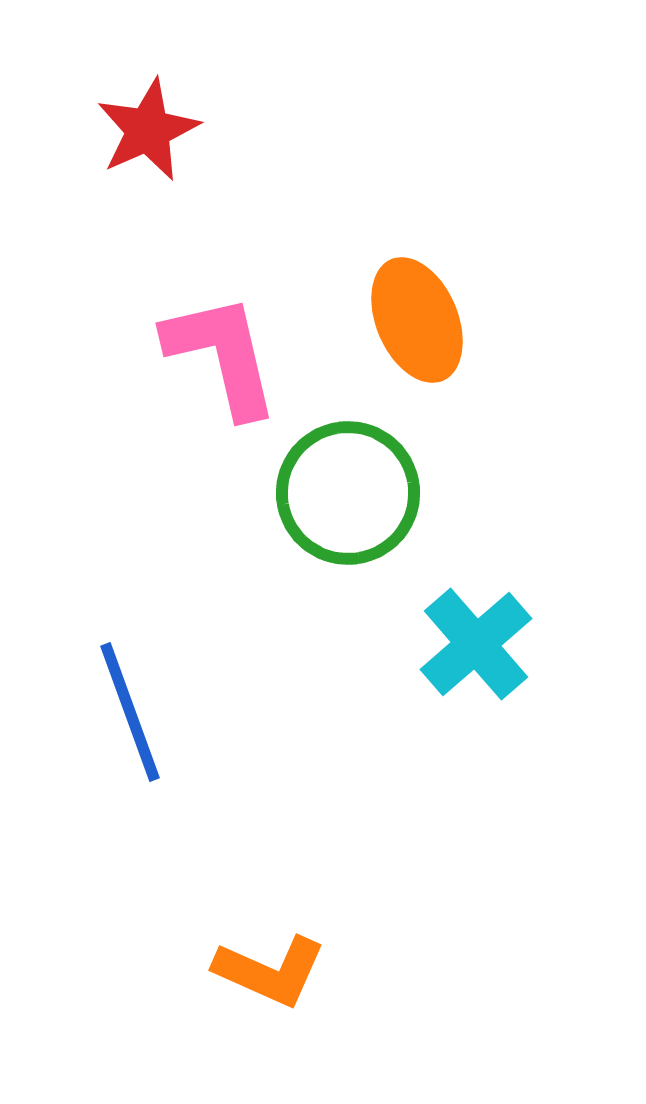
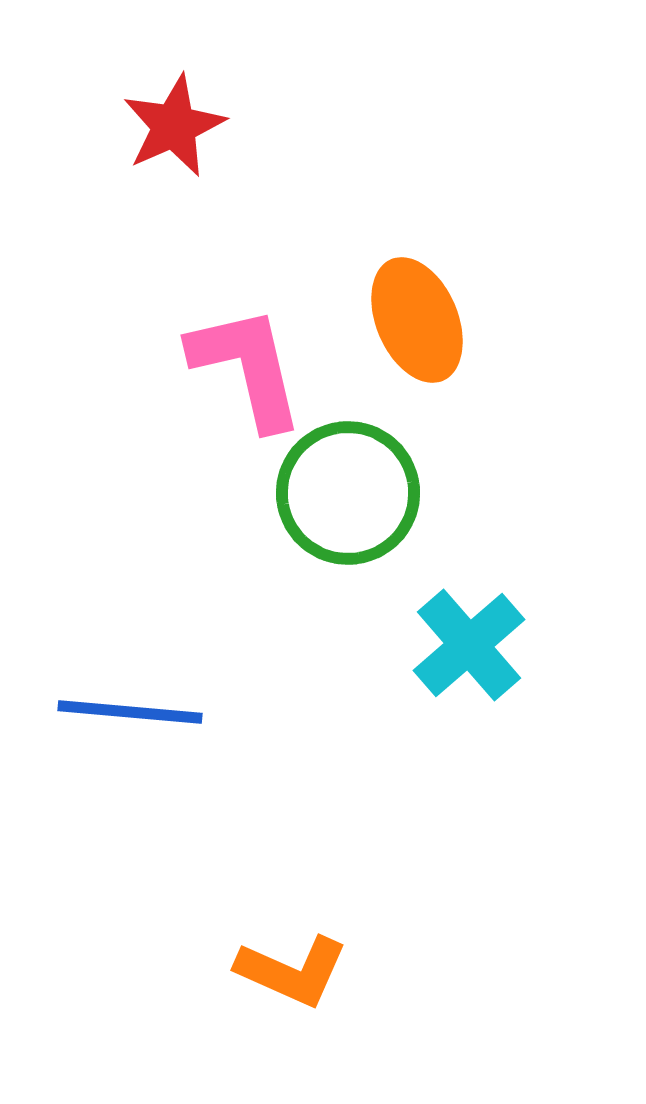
red star: moved 26 px right, 4 px up
pink L-shape: moved 25 px right, 12 px down
cyan cross: moved 7 px left, 1 px down
blue line: rotated 65 degrees counterclockwise
orange L-shape: moved 22 px right
